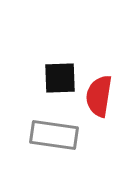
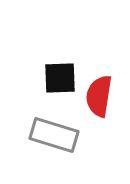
gray rectangle: rotated 9 degrees clockwise
